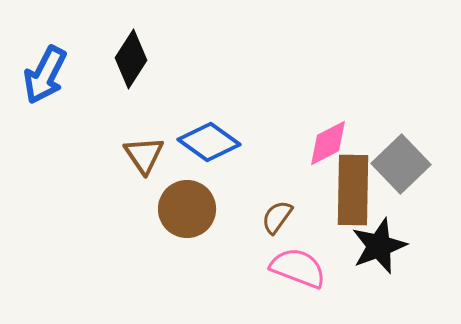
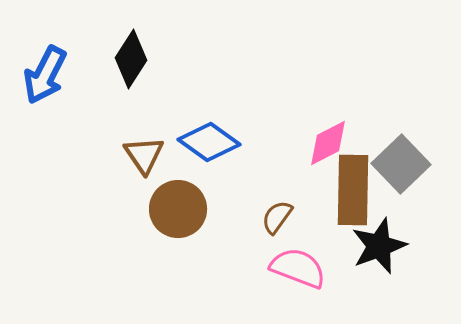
brown circle: moved 9 px left
